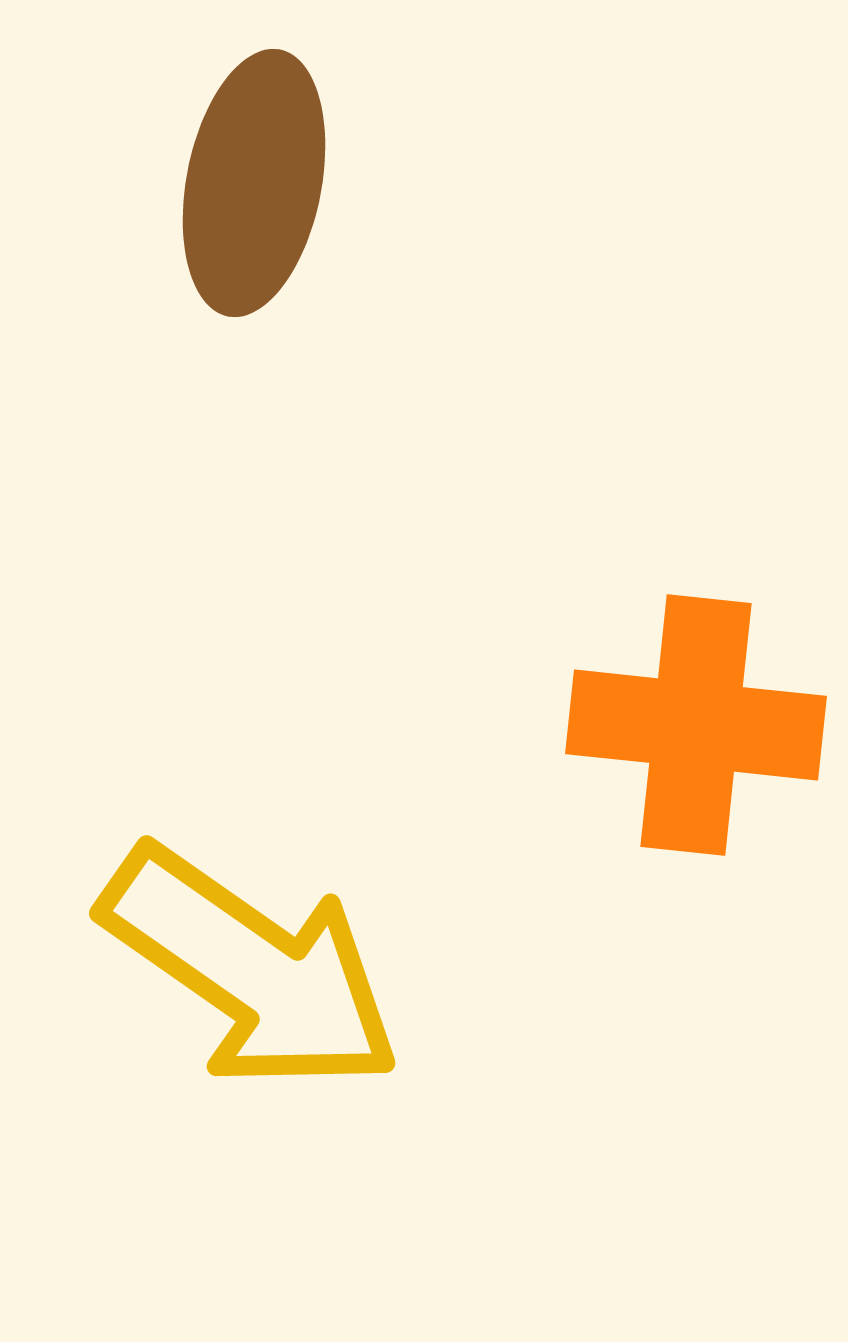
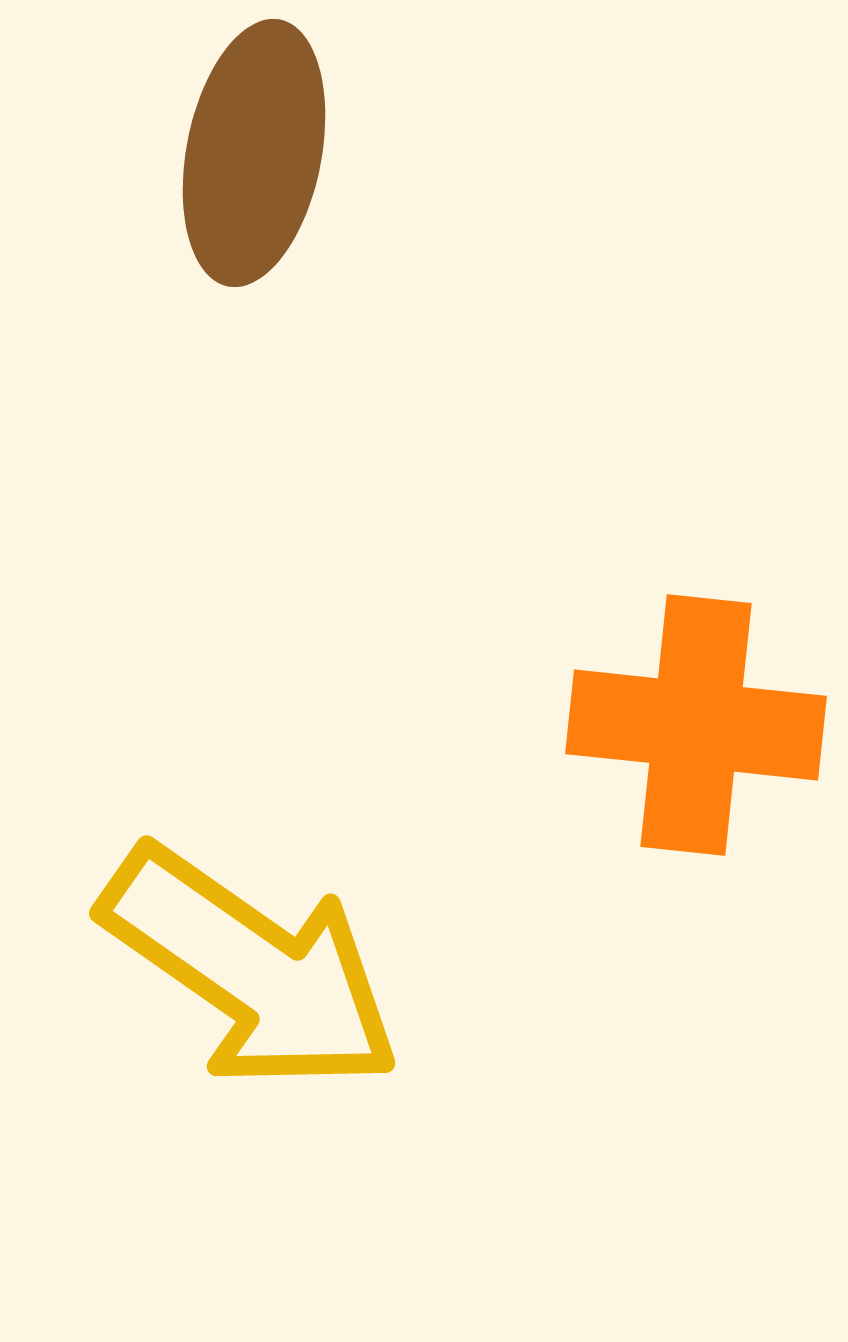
brown ellipse: moved 30 px up
